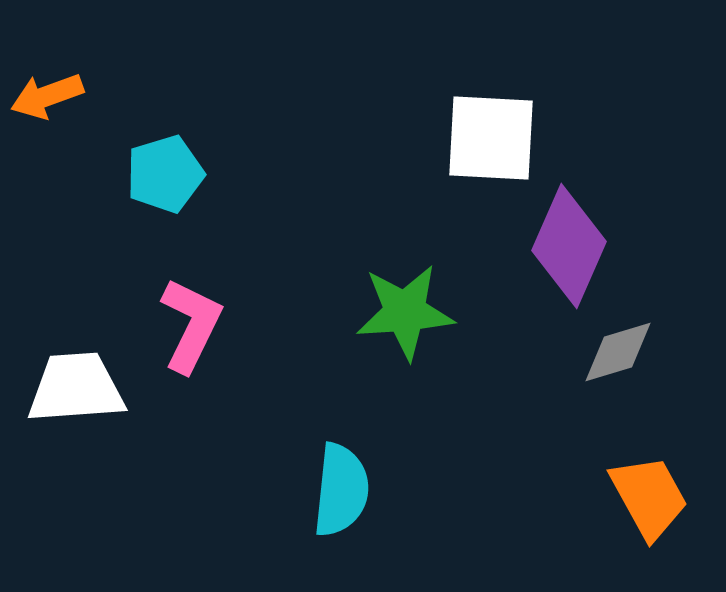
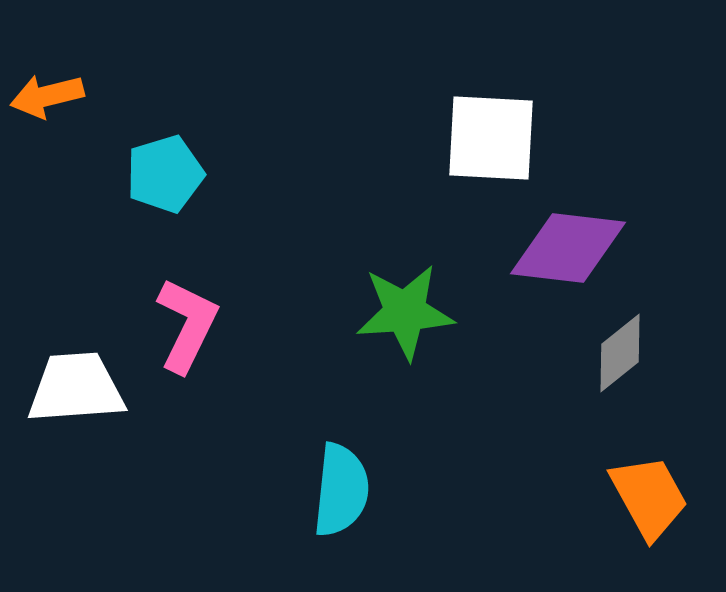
orange arrow: rotated 6 degrees clockwise
purple diamond: moved 1 px left, 2 px down; rotated 73 degrees clockwise
pink L-shape: moved 4 px left
gray diamond: moved 2 px right, 1 px down; rotated 22 degrees counterclockwise
